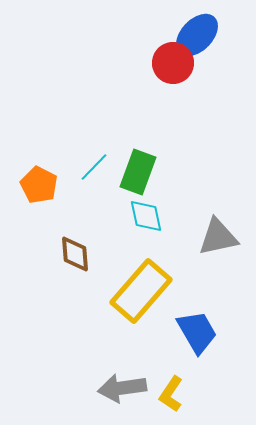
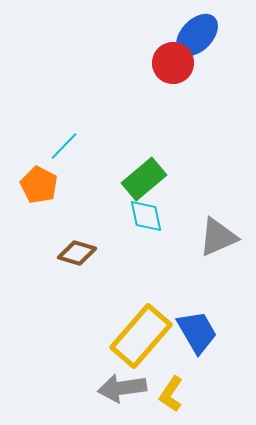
cyan line: moved 30 px left, 21 px up
green rectangle: moved 6 px right, 7 px down; rotated 30 degrees clockwise
gray triangle: rotated 12 degrees counterclockwise
brown diamond: moved 2 px right, 1 px up; rotated 69 degrees counterclockwise
yellow rectangle: moved 45 px down
